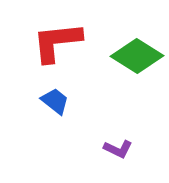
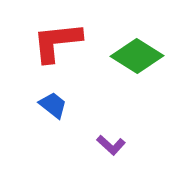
blue trapezoid: moved 2 px left, 4 px down
purple L-shape: moved 7 px left, 4 px up; rotated 16 degrees clockwise
